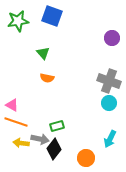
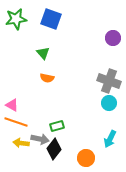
blue square: moved 1 px left, 3 px down
green star: moved 2 px left, 2 px up
purple circle: moved 1 px right
